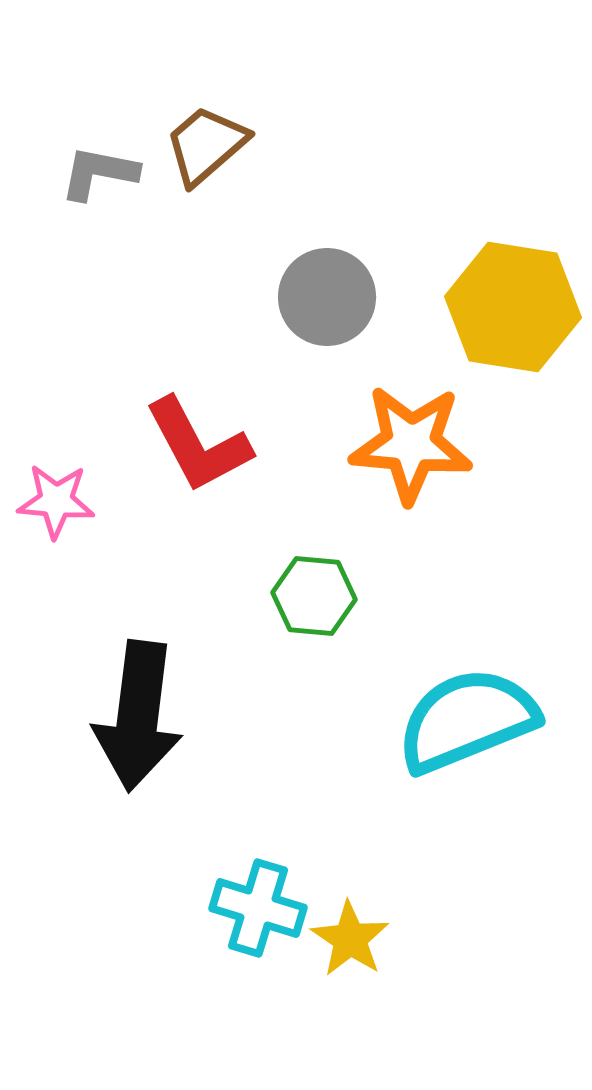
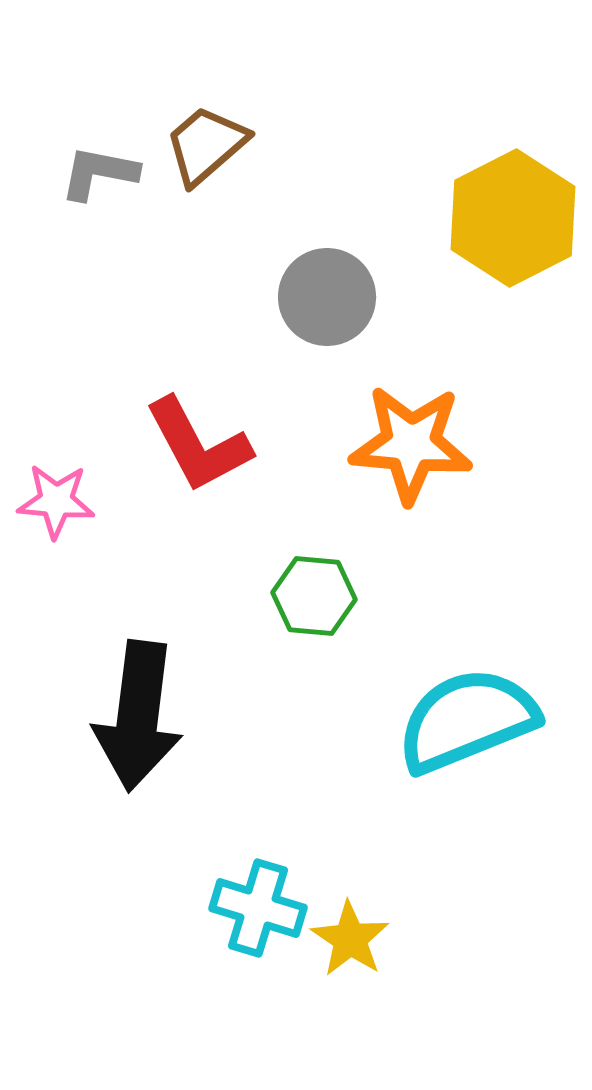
yellow hexagon: moved 89 px up; rotated 24 degrees clockwise
